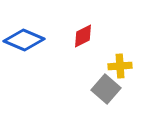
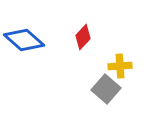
red diamond: moved 1 px down; rotated 20 degrees counterclockwise
blue diamond: rotated 18 degrees clockwise
